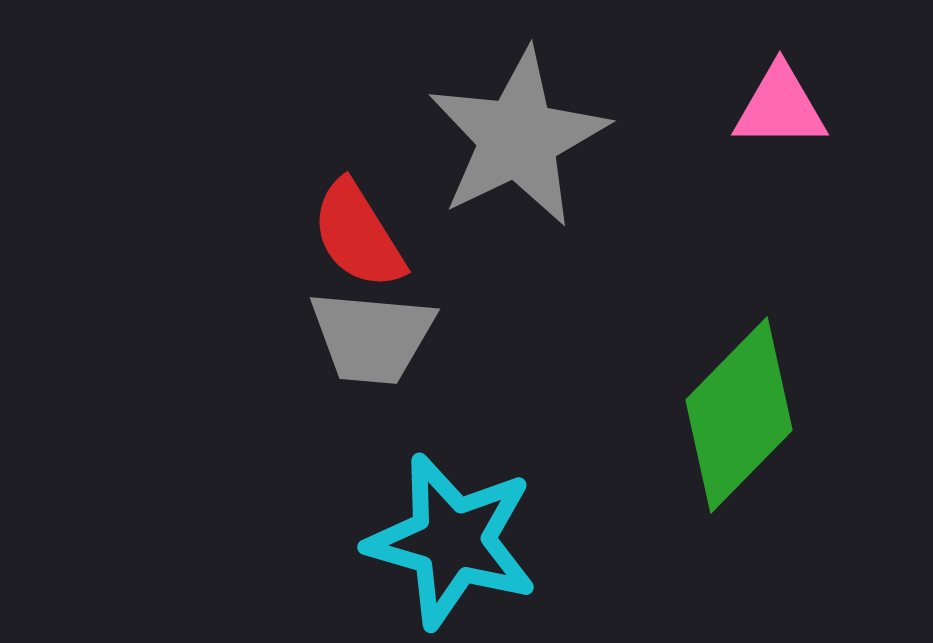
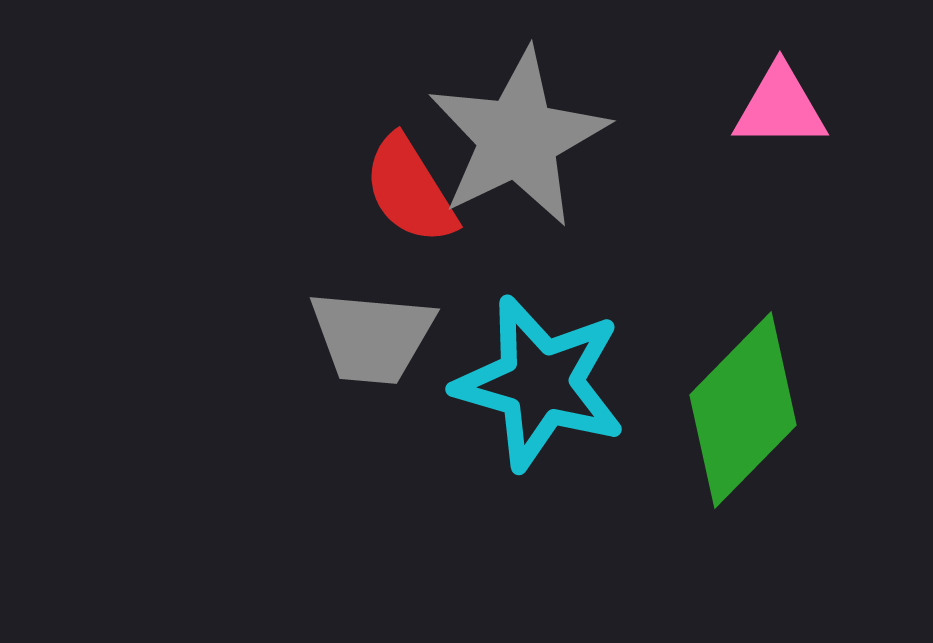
red semicircle: moved 52 px right, 45 px up
green diamond: moved 4 px right, 5 px up
cyan star: moved 88 px right, 158 px up
